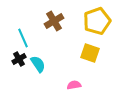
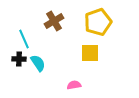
yellow pentagon: moved 1 px right, 1 px down
cyan line: moved 1 px right, 1 px down
yellow square: rotated 18 degrees counterclockwise
black cross: rotated 32 degrees clockwise
cyan semicircle: moved 1 px up
